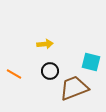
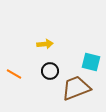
brown trapezoid: moved 2 px right
